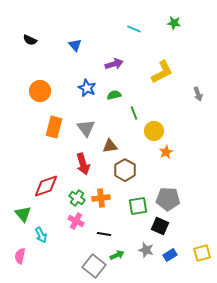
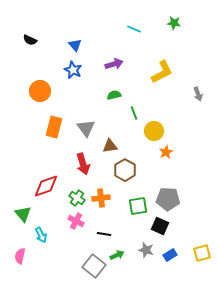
blue star: moved 14 px left, 18 px up
